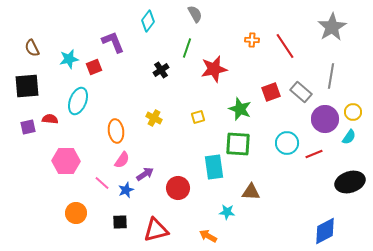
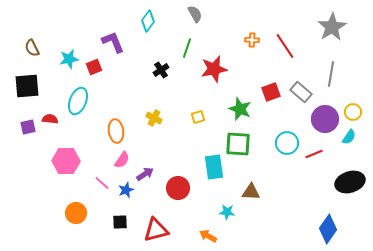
gray line at (331, 76): moved 2 px up
blue diamond at (325, 231): moved 3 px right, 2 px up; rotated 28 degrees counterclockwise
